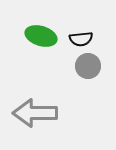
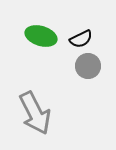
black semicircle: rotated 20 degrees counterclockwise
gray arrow: rotated 117 degrees counterclockwise
